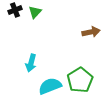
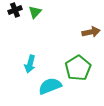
cyan arrow: moved 1 px left, 1 px down
green pentagon: moved 2 px left, 12 px up
